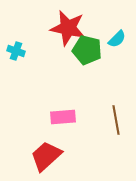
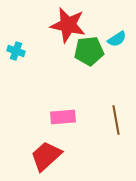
red star: moved 3 px up
cyan semicircle: rotated 12 degrees clockwise
green pentagon: moved 2 px right, 1 px down; rotated 20 degrees counterclockwise
